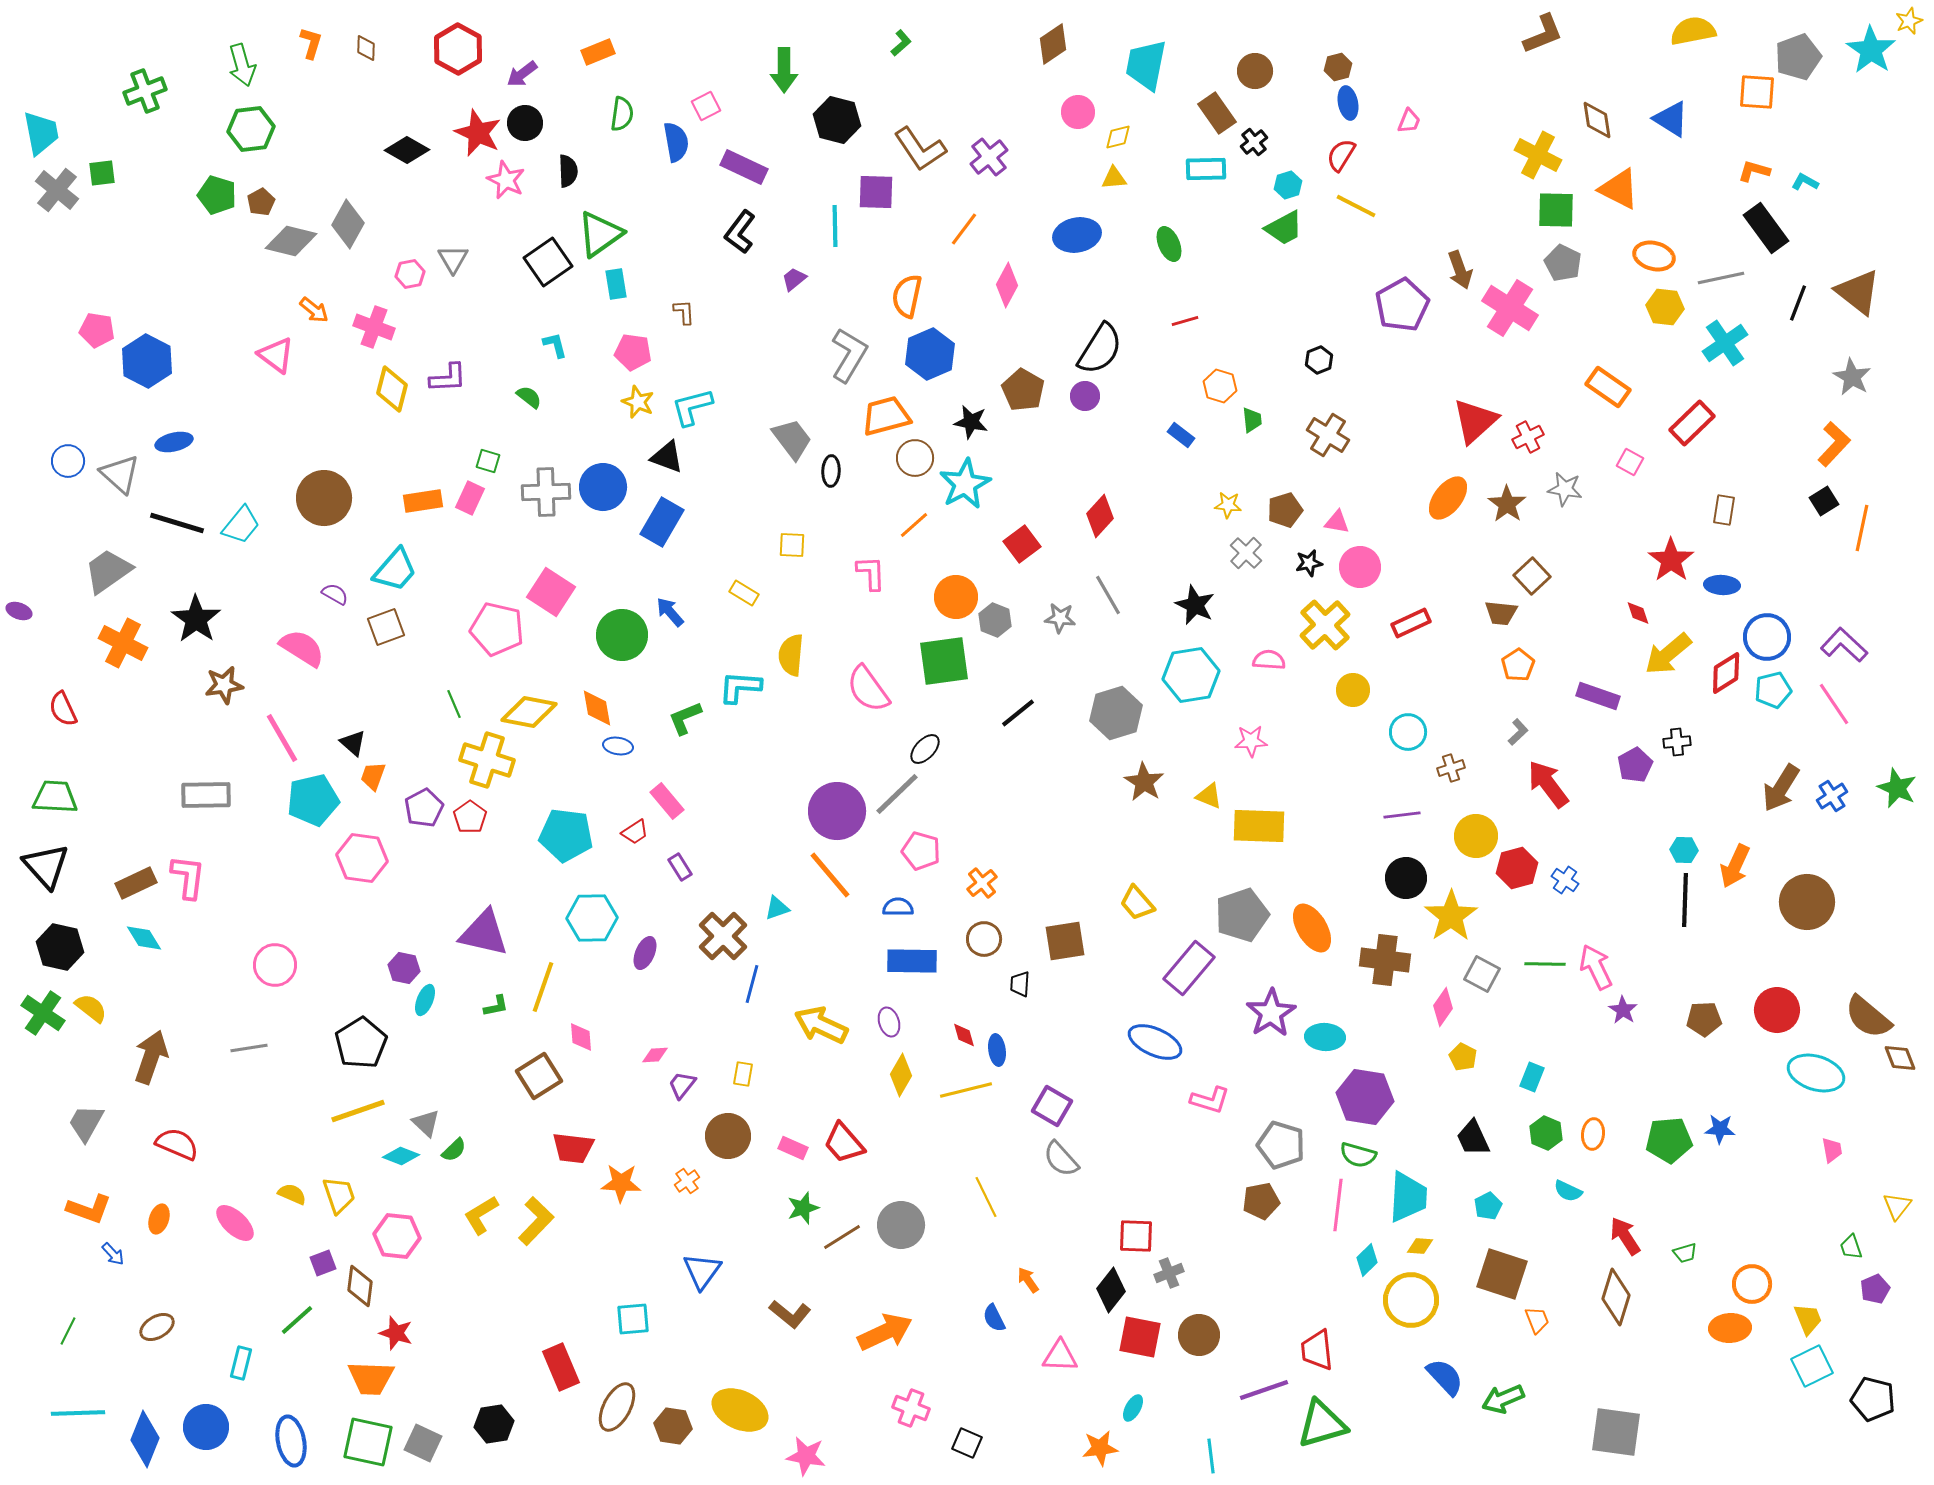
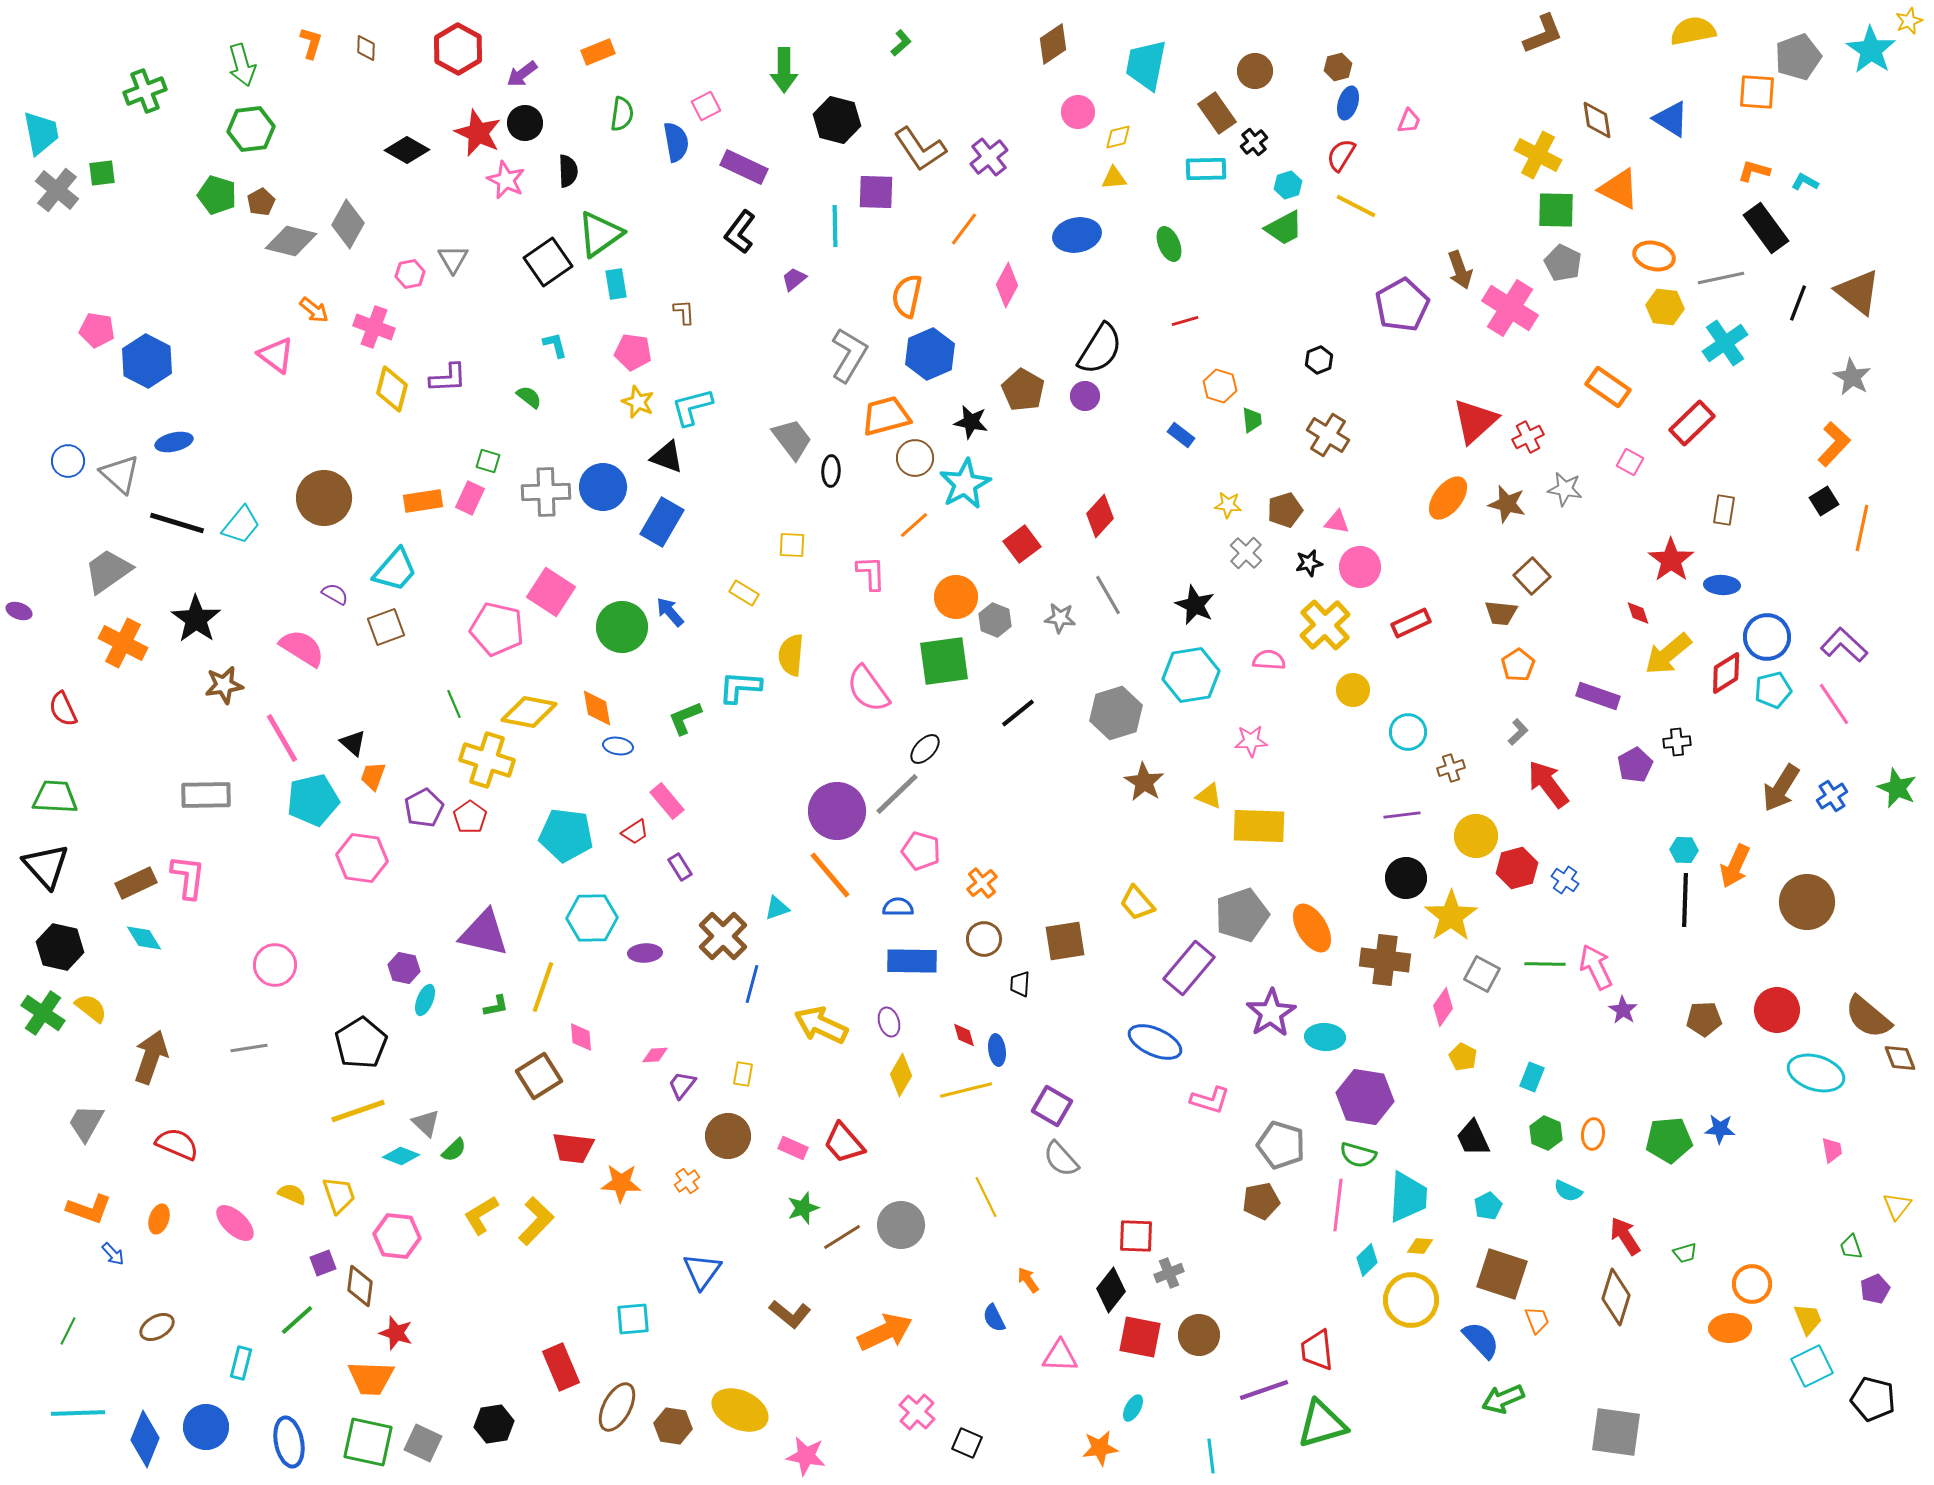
blue ellipse at (1348, 103): rotated 28 degrees clockwise
brown star at (1507, 504): rotated 21 degrees counterclockwise
green circle at (622, 635): moved 8 px up
purple ellipse at (645, 953): rotated 64 degrees clockwise
blue semicircle at (1445, 1377): moved 36 px right, 37 px up
pink cross at (911, 1408): moved 6 px right, 4 px down; rotated 21 degrees clockwise
blue ellipse at (291, 1441): moved 2 px left, 1 px down
